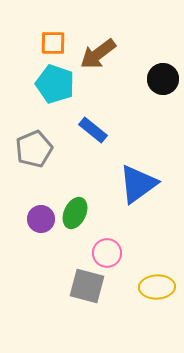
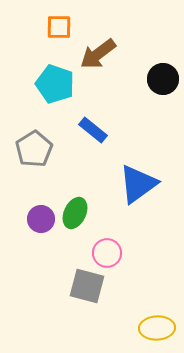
orange square: moved 6 px right, 16 px up
gray pentagon: rotated 9 degrees counterclockwise
yellow ellipse: moved 41 px down
